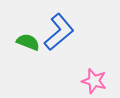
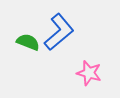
pink star: moved 5 px left, 8 px up
